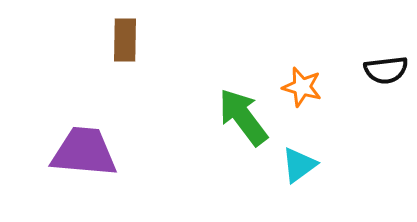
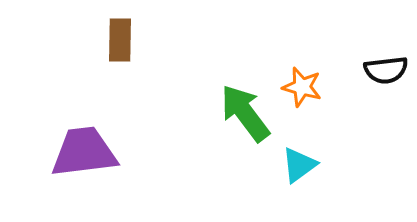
brown rectangle: moved 5 px left
green arrow: moved 2 px right, 4 px up
purple trapezoid: rotated 12 degrees counterclockwise
